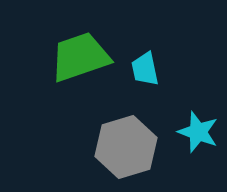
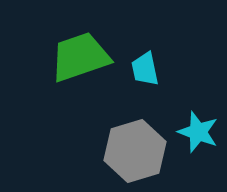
gray hexagon: moved 9 px right, 4 px down
